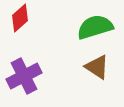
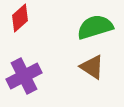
brown triangle: moved 5 px left
